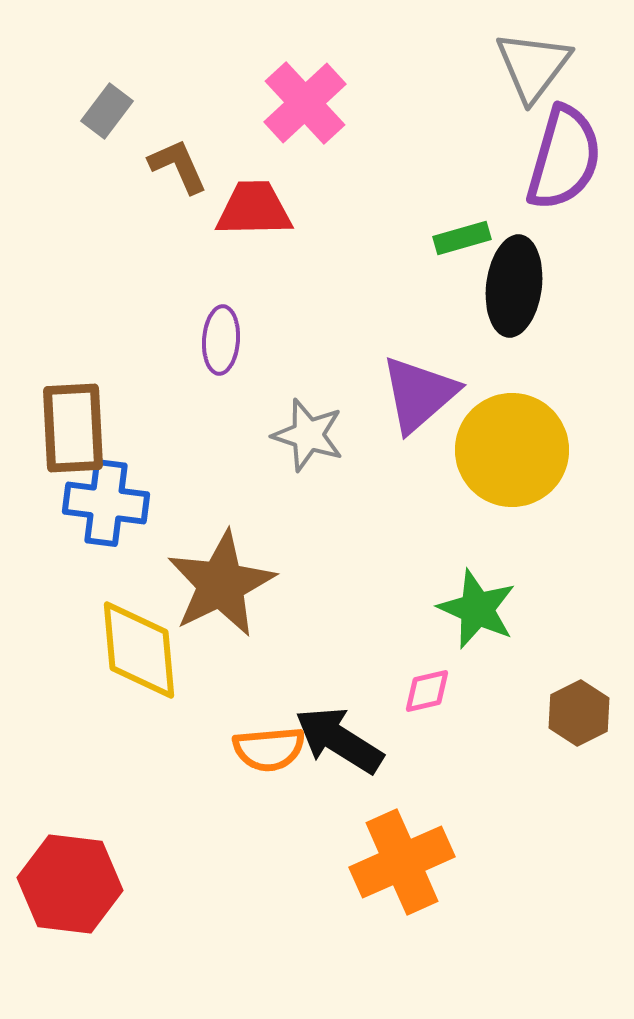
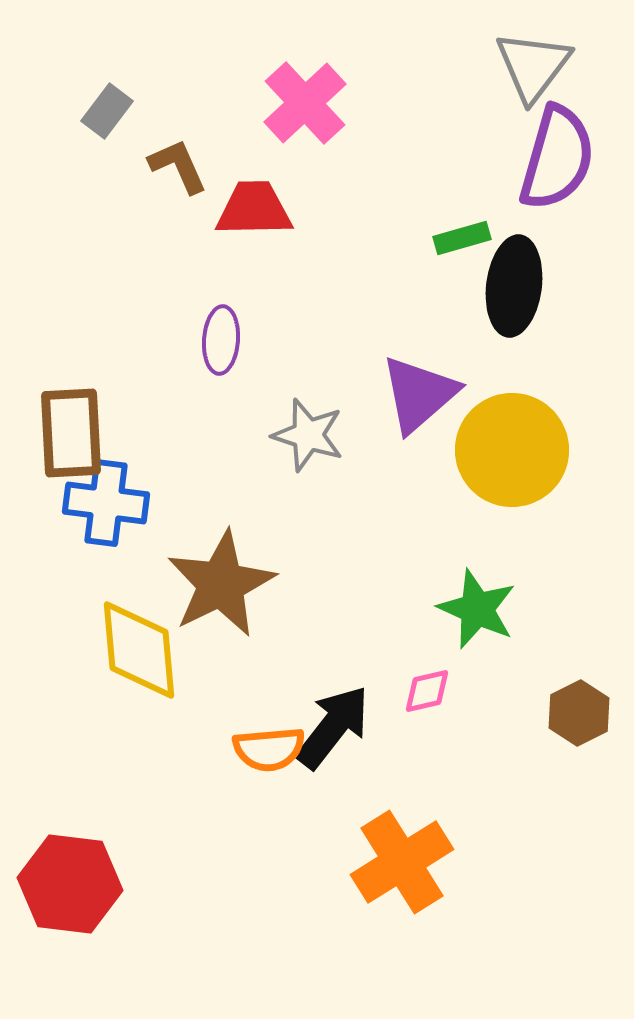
purple semicircle: moved 7 px left
brown rectangle: moved 2 px left, 5 px down
black arrow: moved 6 px left, 13 px up; rotated 96 degrees clockwise
orange cross: rotated 8 degrees counterclockwise
